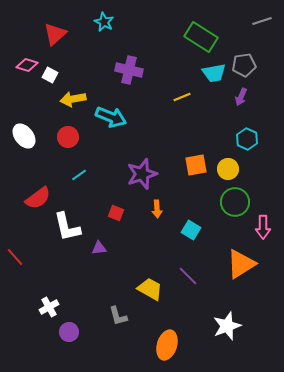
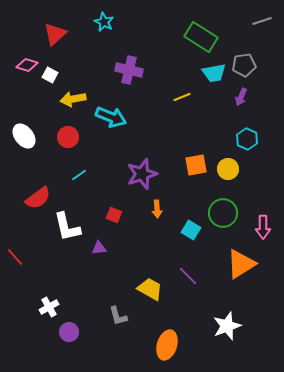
green circle: moved 12 px left, 11 px down
red square: moved 2 px left, 2 px down
